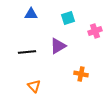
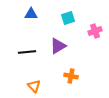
orange cross: moved 10 px left, 2 px down
